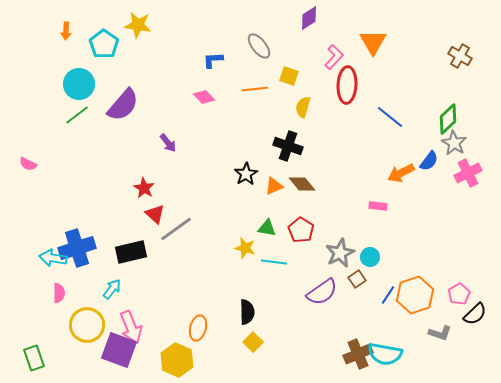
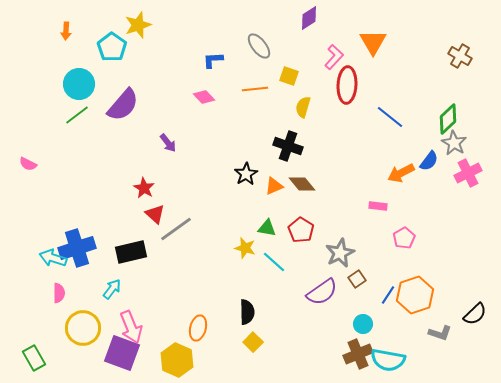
yellow star at (138, 25): rotated 28 degrees counterclockwise
cyan pentagon at (104, 44): moved 8 px right, 3 px down
cyan circle at (370, 257): moved 7 px left, 67 px down
cyan arrow at (53, 258): rotated 8 degrees clockwise
cyan line at (274, 262): rotated 35 degrees clockwise
pink pentagon at (459, 294): moved 55 px left, 56 px up
yellow circle at (87, 325): moved 4 px left, 3 px down
purple square at (119, 350): moved 3 px right, 3 px down
cyan semicircle at (385, 354): moved 3 px right, 6 px down
green rectangle at (34, 358): rotated 10 degrees counterclockwise
